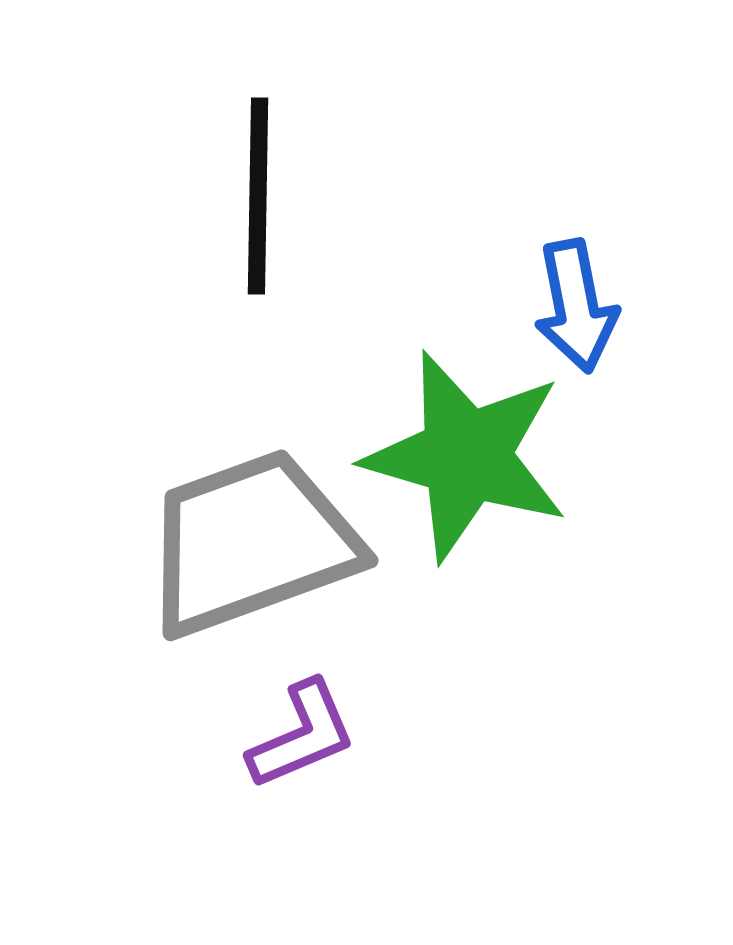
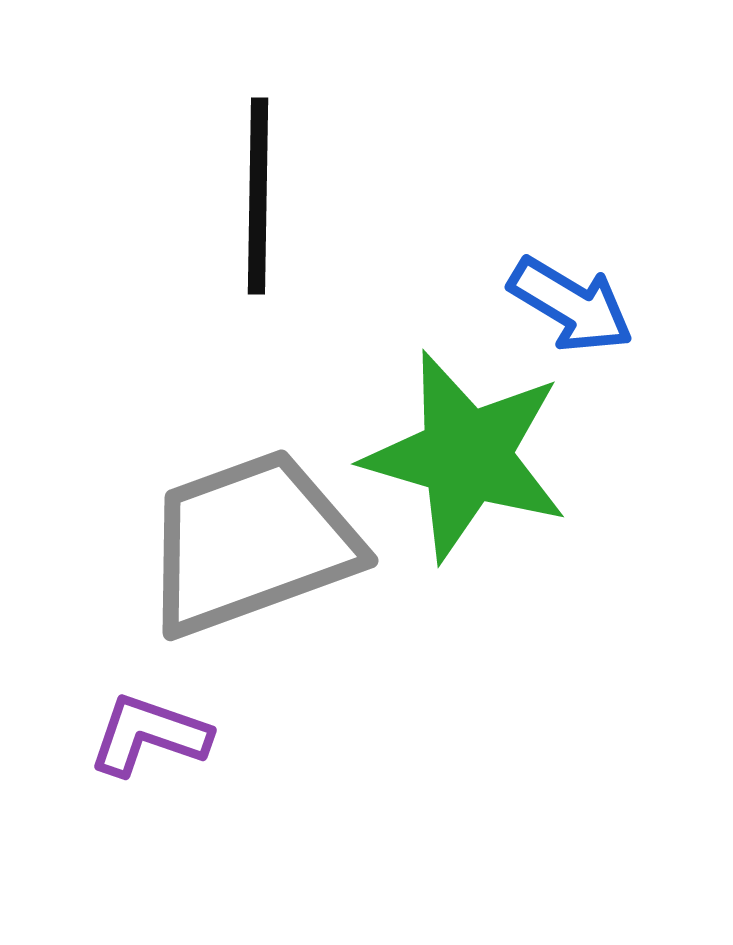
blue arrow: moved 5 px left, 1 px up; rotated 48 degrees counterclockwise
purple L-shape: moved 153 px left; rotated 138 degrees counterclockwise
